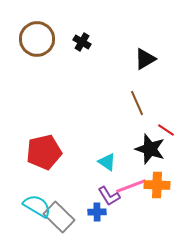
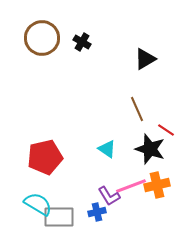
brown circle: moved 5 px right, 1 px up
brown line: moved 6 px down
red pentagon: moved 1 px right, 5 px down
cyan triangle: moved 13 px up
orange cross: rotated 15 degrees counterclockwise
cyan semicircle: moved 1 px right, 2 px up
blue cross: rotated 12 degrees counterclockwise
gray rectangle: rotated 44 degrees counterclockwise
